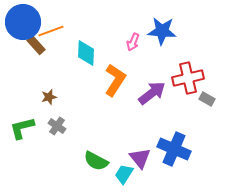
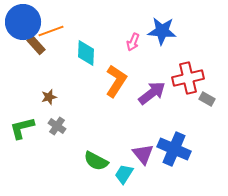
orange L-shape: moved 1 px right, 1 px down
purple triangle: moved 3 px right, 4 px up
